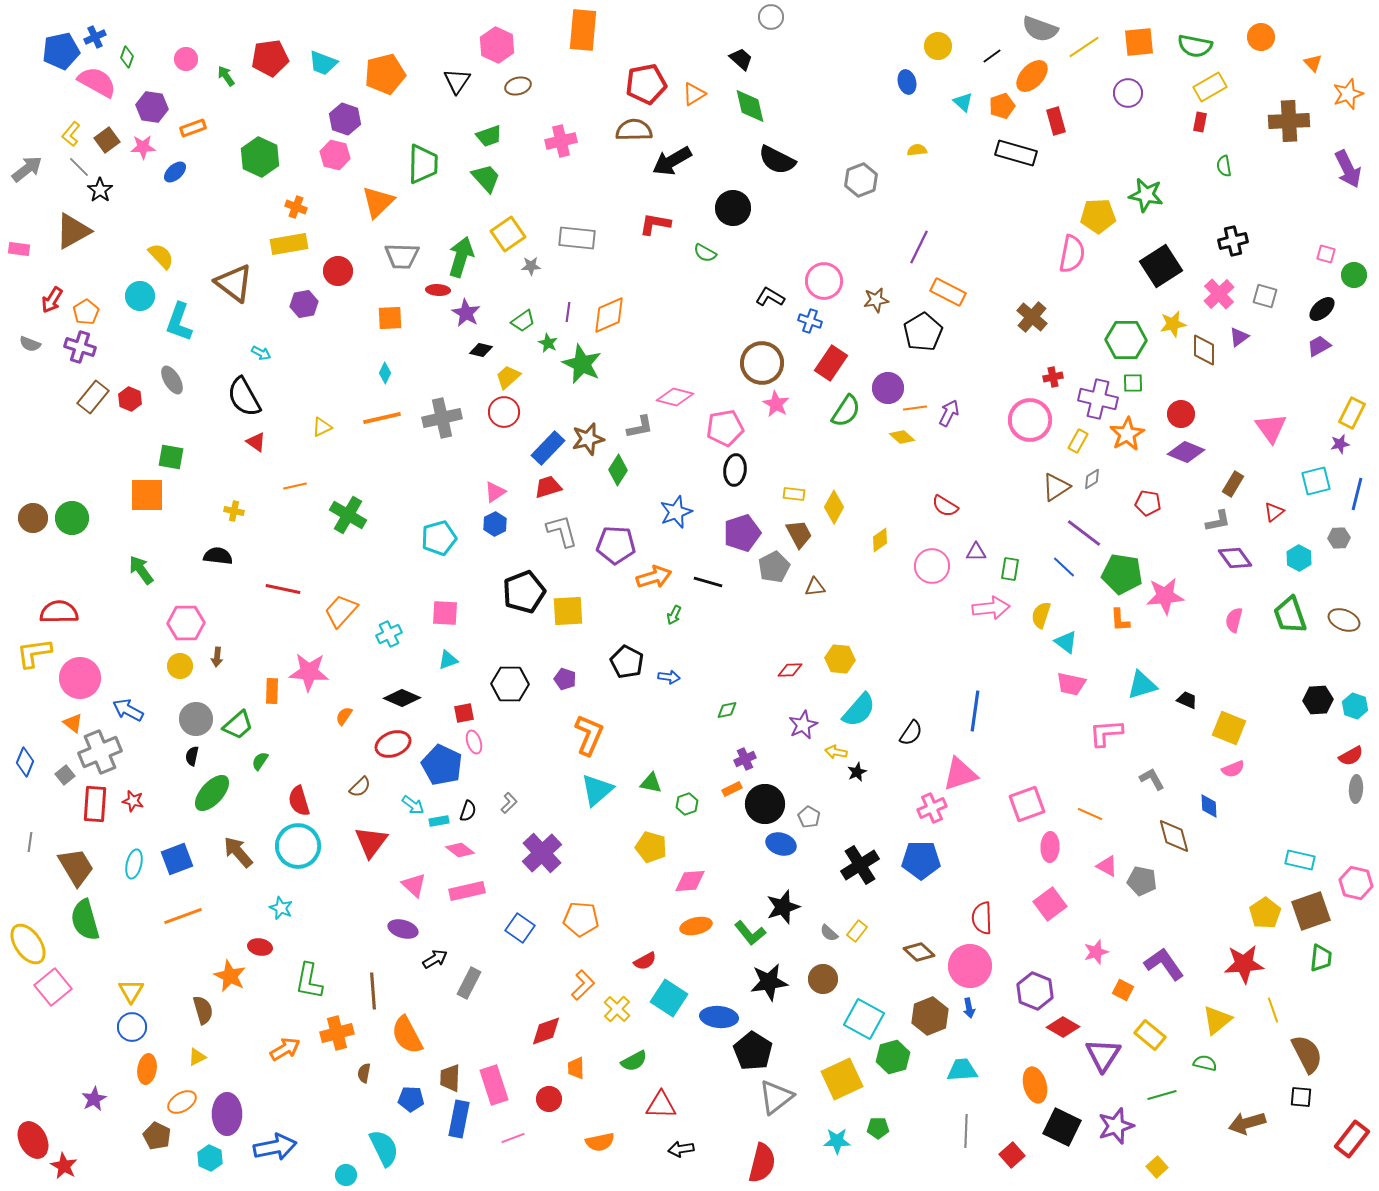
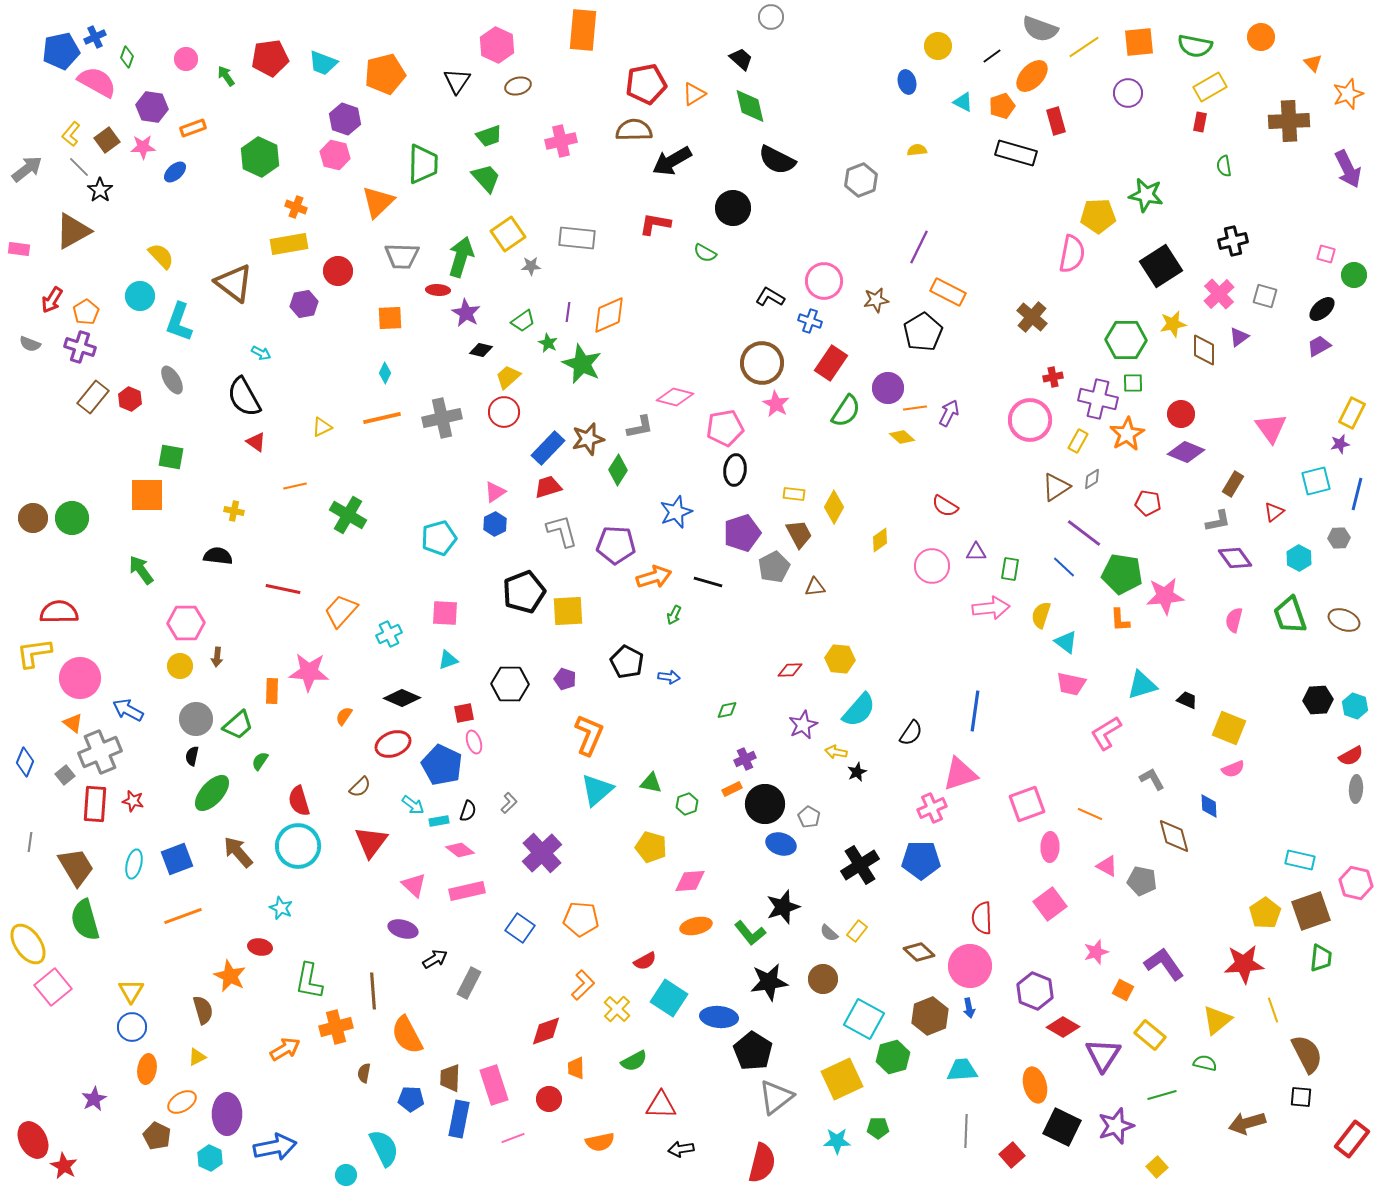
cyan triangle at (963, 102): rotated 15 degrees counterclockwise
pink L-shape at (1106, 733): rotated 27 degrees counterclockwise
orange cross at (337, 1033): moved 1 px left, 6 px up
